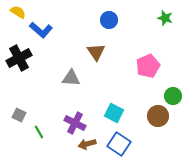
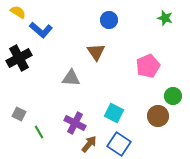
gray square: moved 1 px up
brown arrow: moved 2 px right; rotated 144 degrees clockwise
